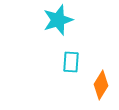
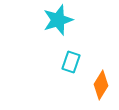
cyan rectangle: rotated 15 degrees clockwise
